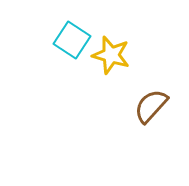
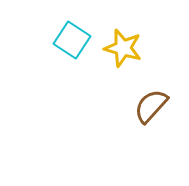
yellow star: moved 12 px right, 7 px up
